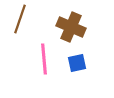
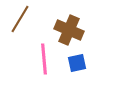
brown line: rotated 12 degrees clockwise
brown cross: moved 2 px left, 3 px down
